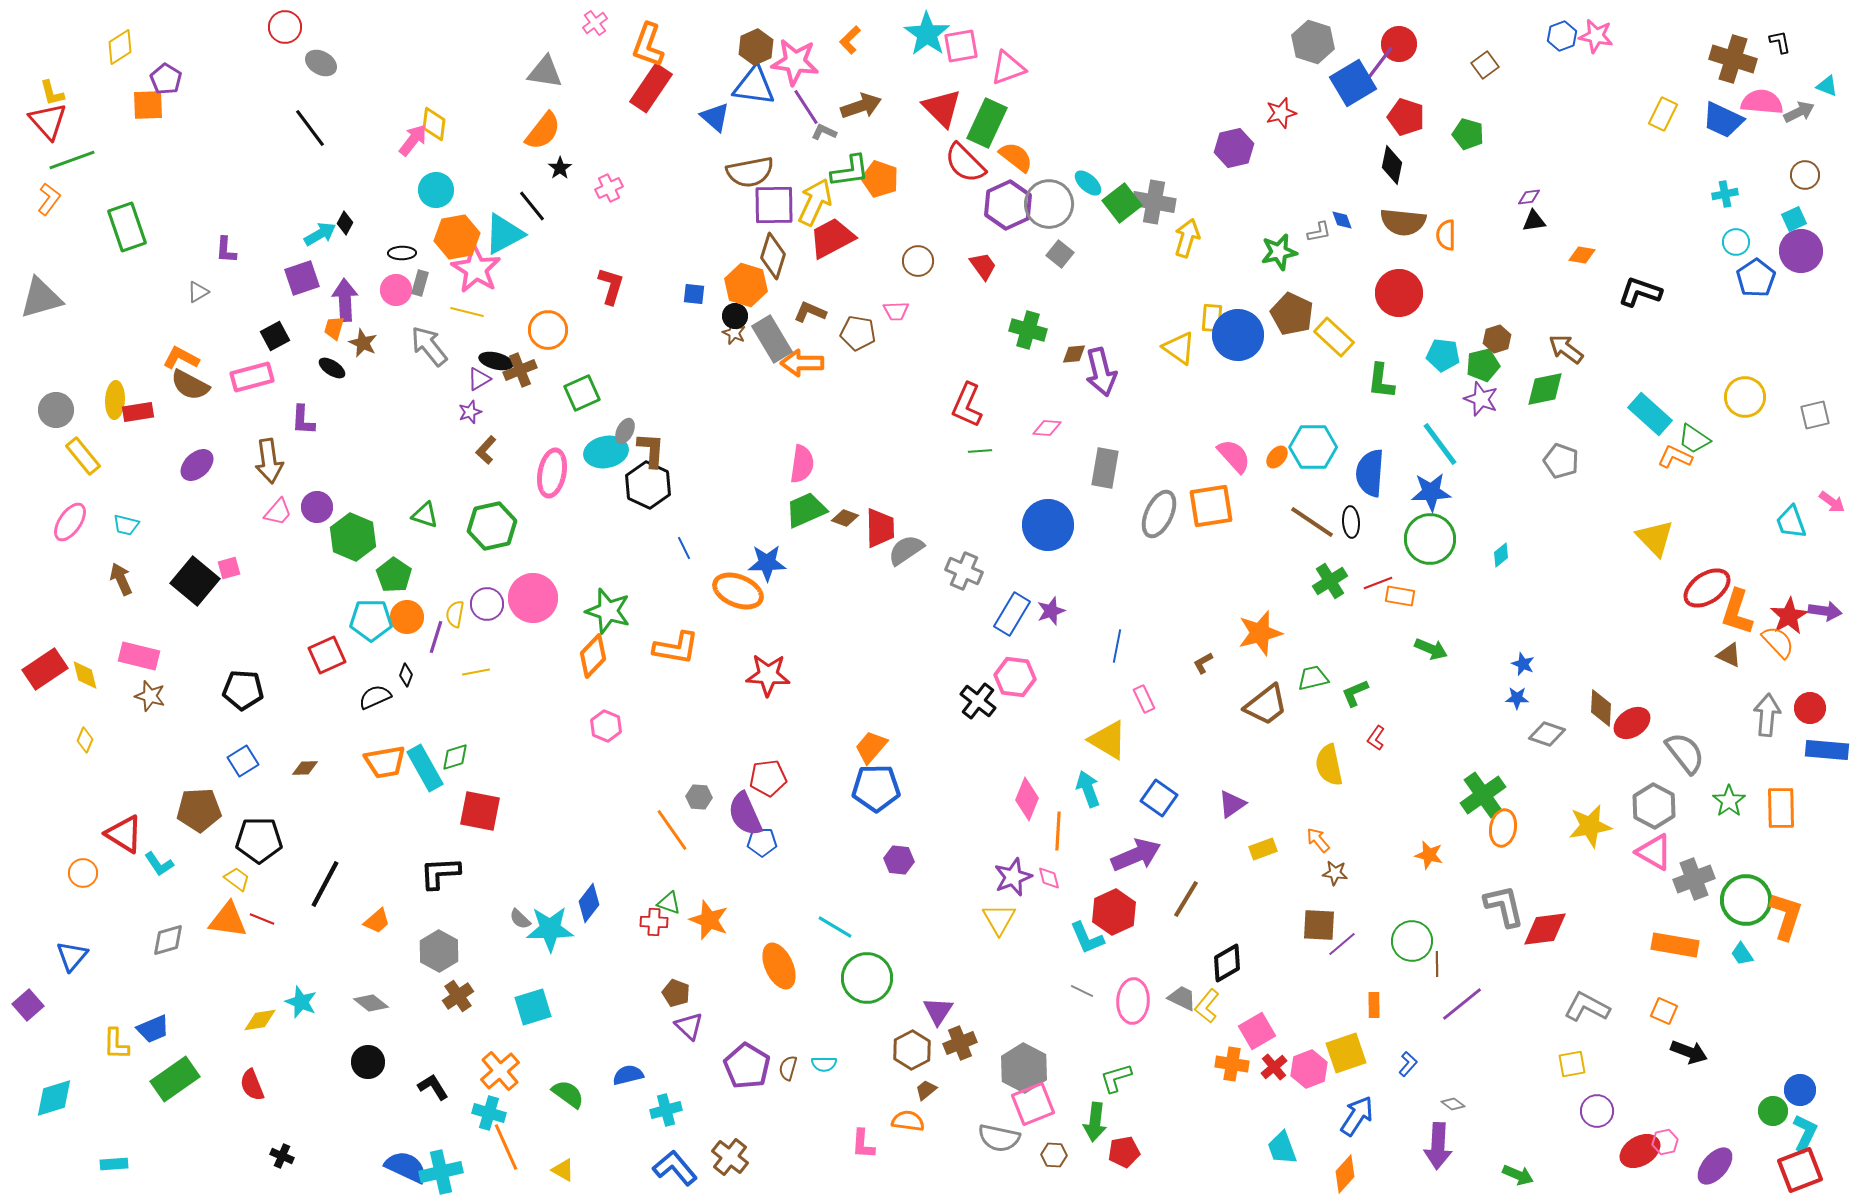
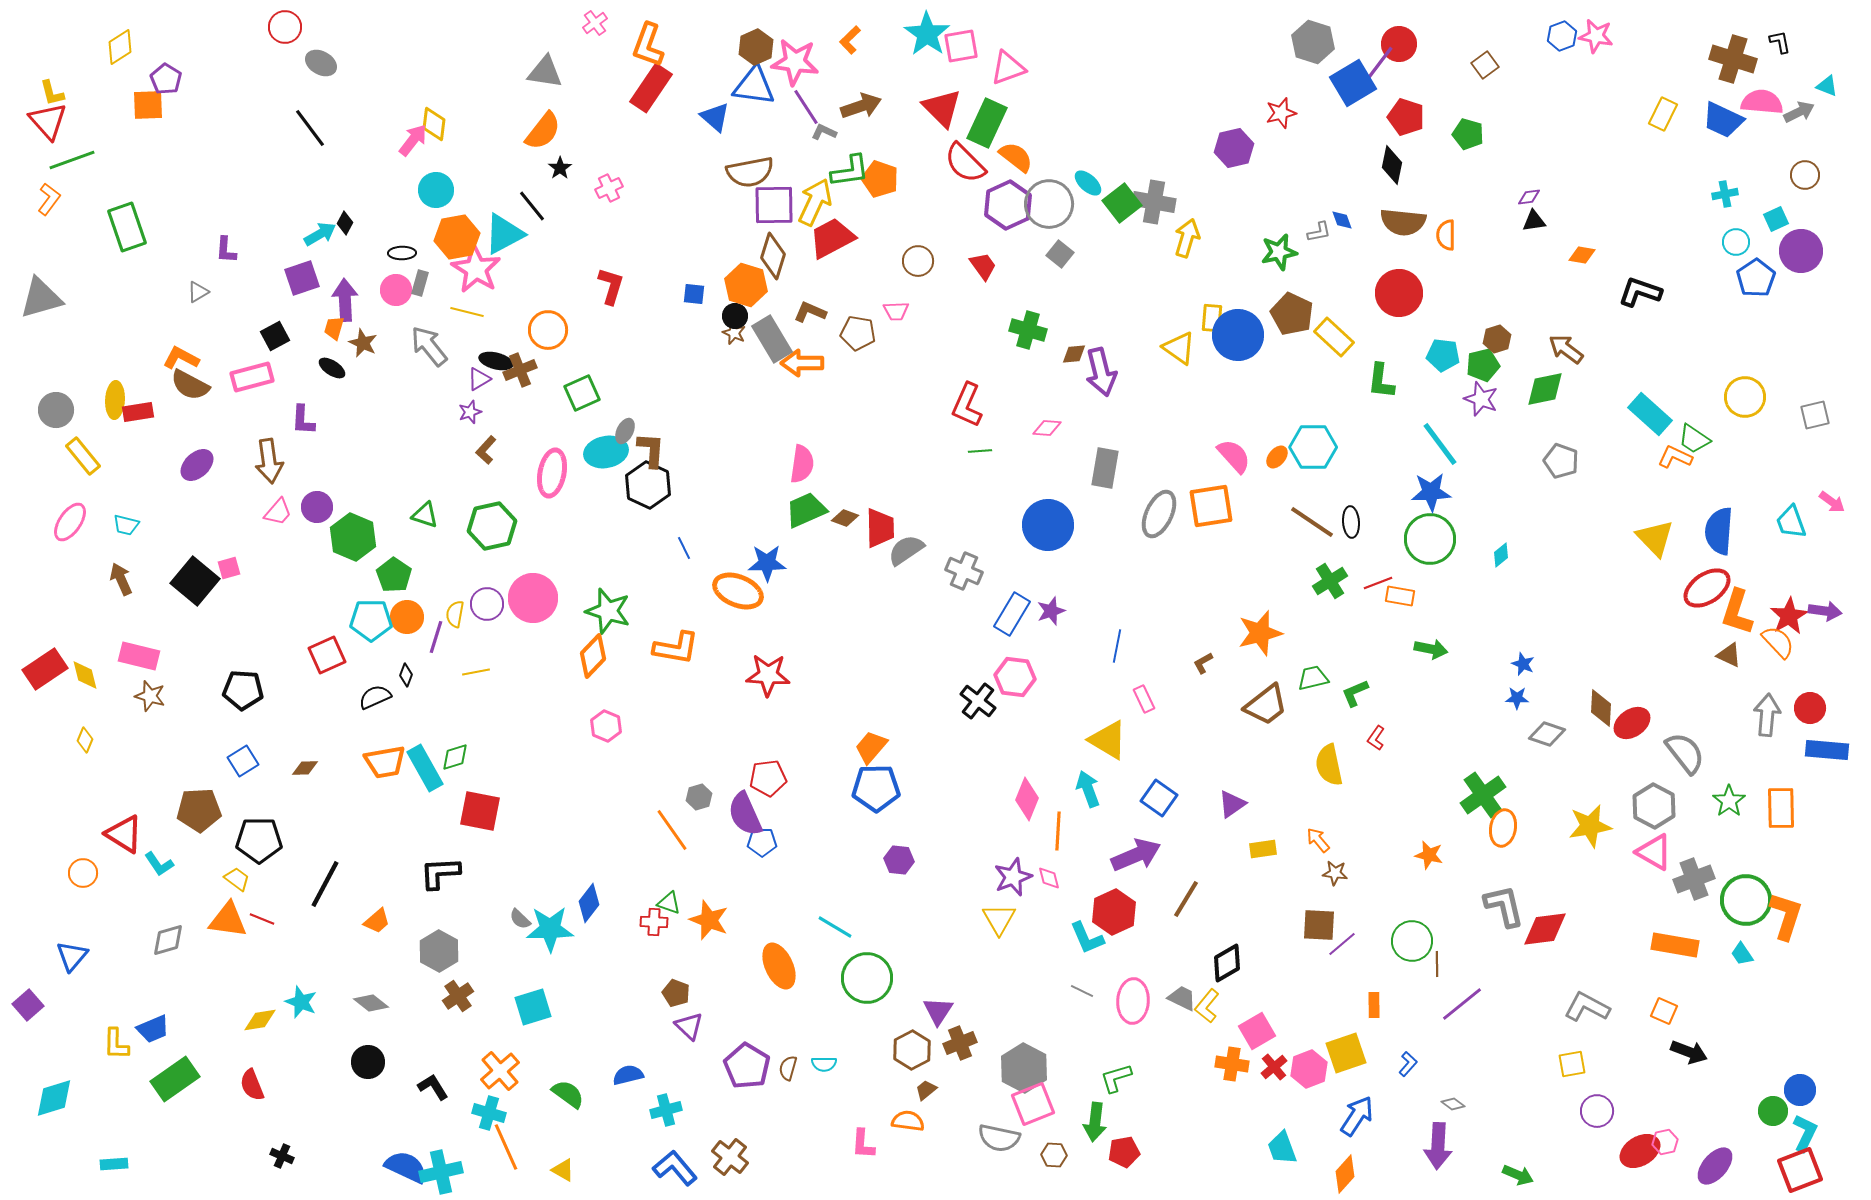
cyan square at (1794, 219): moved 18 px left
blue semicircle at (1370, 473): moved 349 px right, 58 px down
green arrow at (1431, 649): rotated 12 degrees counterclockwise
gray hexagon at (699, 797): rotated 20 degrees counterclockwise
yellow rectangle at (1263, 849): rotated 12 degrees clockwise
